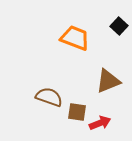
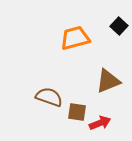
orange trapezoid: rotated 36 degrees counterclockwise
